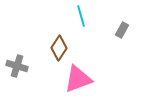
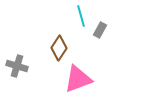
gray rectangle: moved 22 px left
